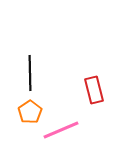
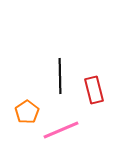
black line: moved 30 px right, 3 px down
orange pentagon: moved 3 px left
